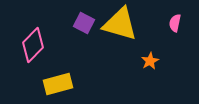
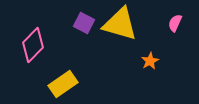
pink semicircle: rotated 12 degrees clockwise
yellow rectangle: moved 5 px right; rotated 20 degrees counterclockwise
